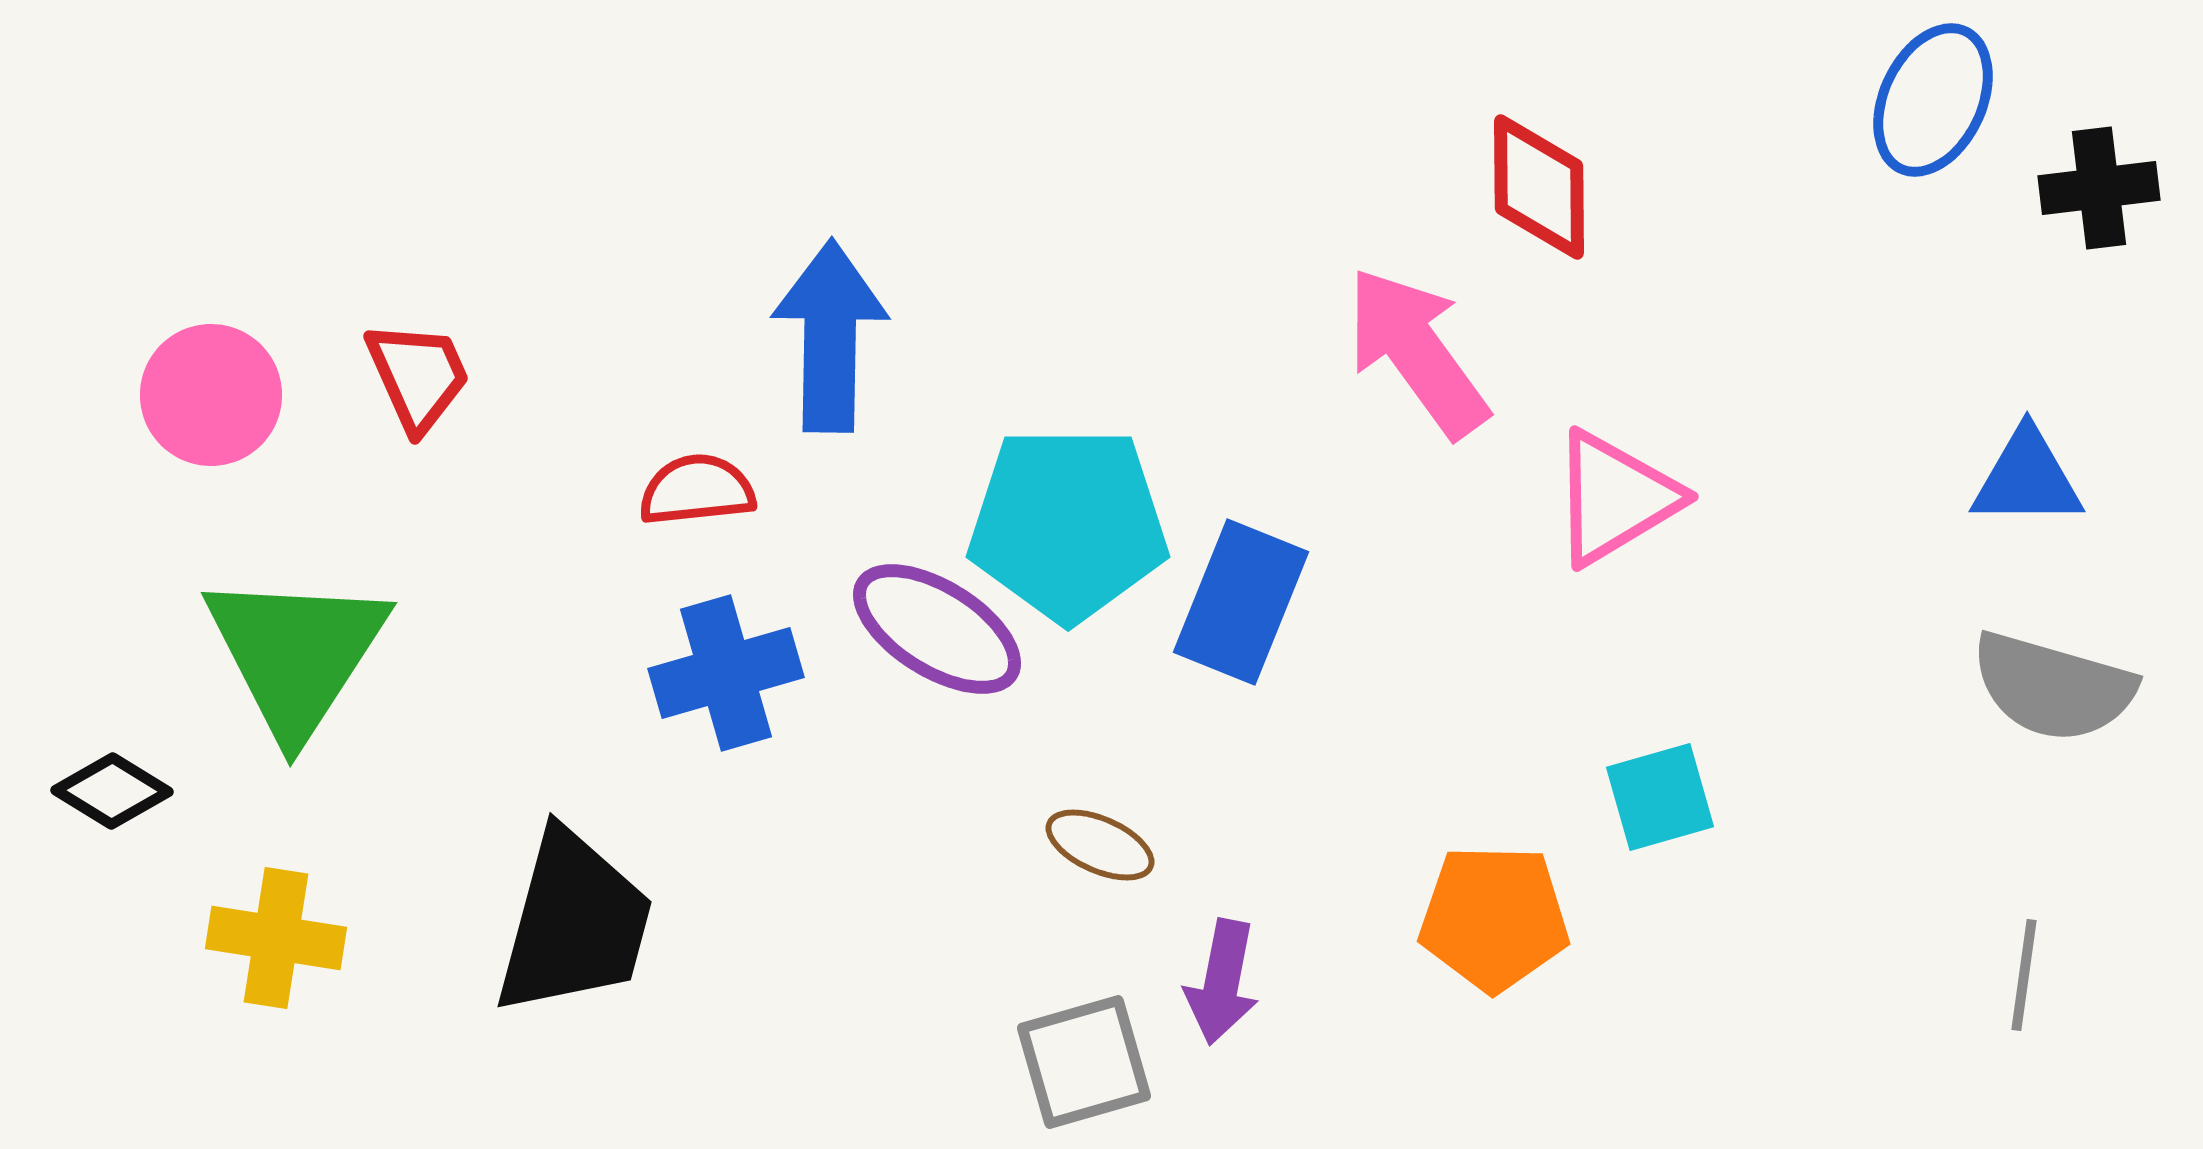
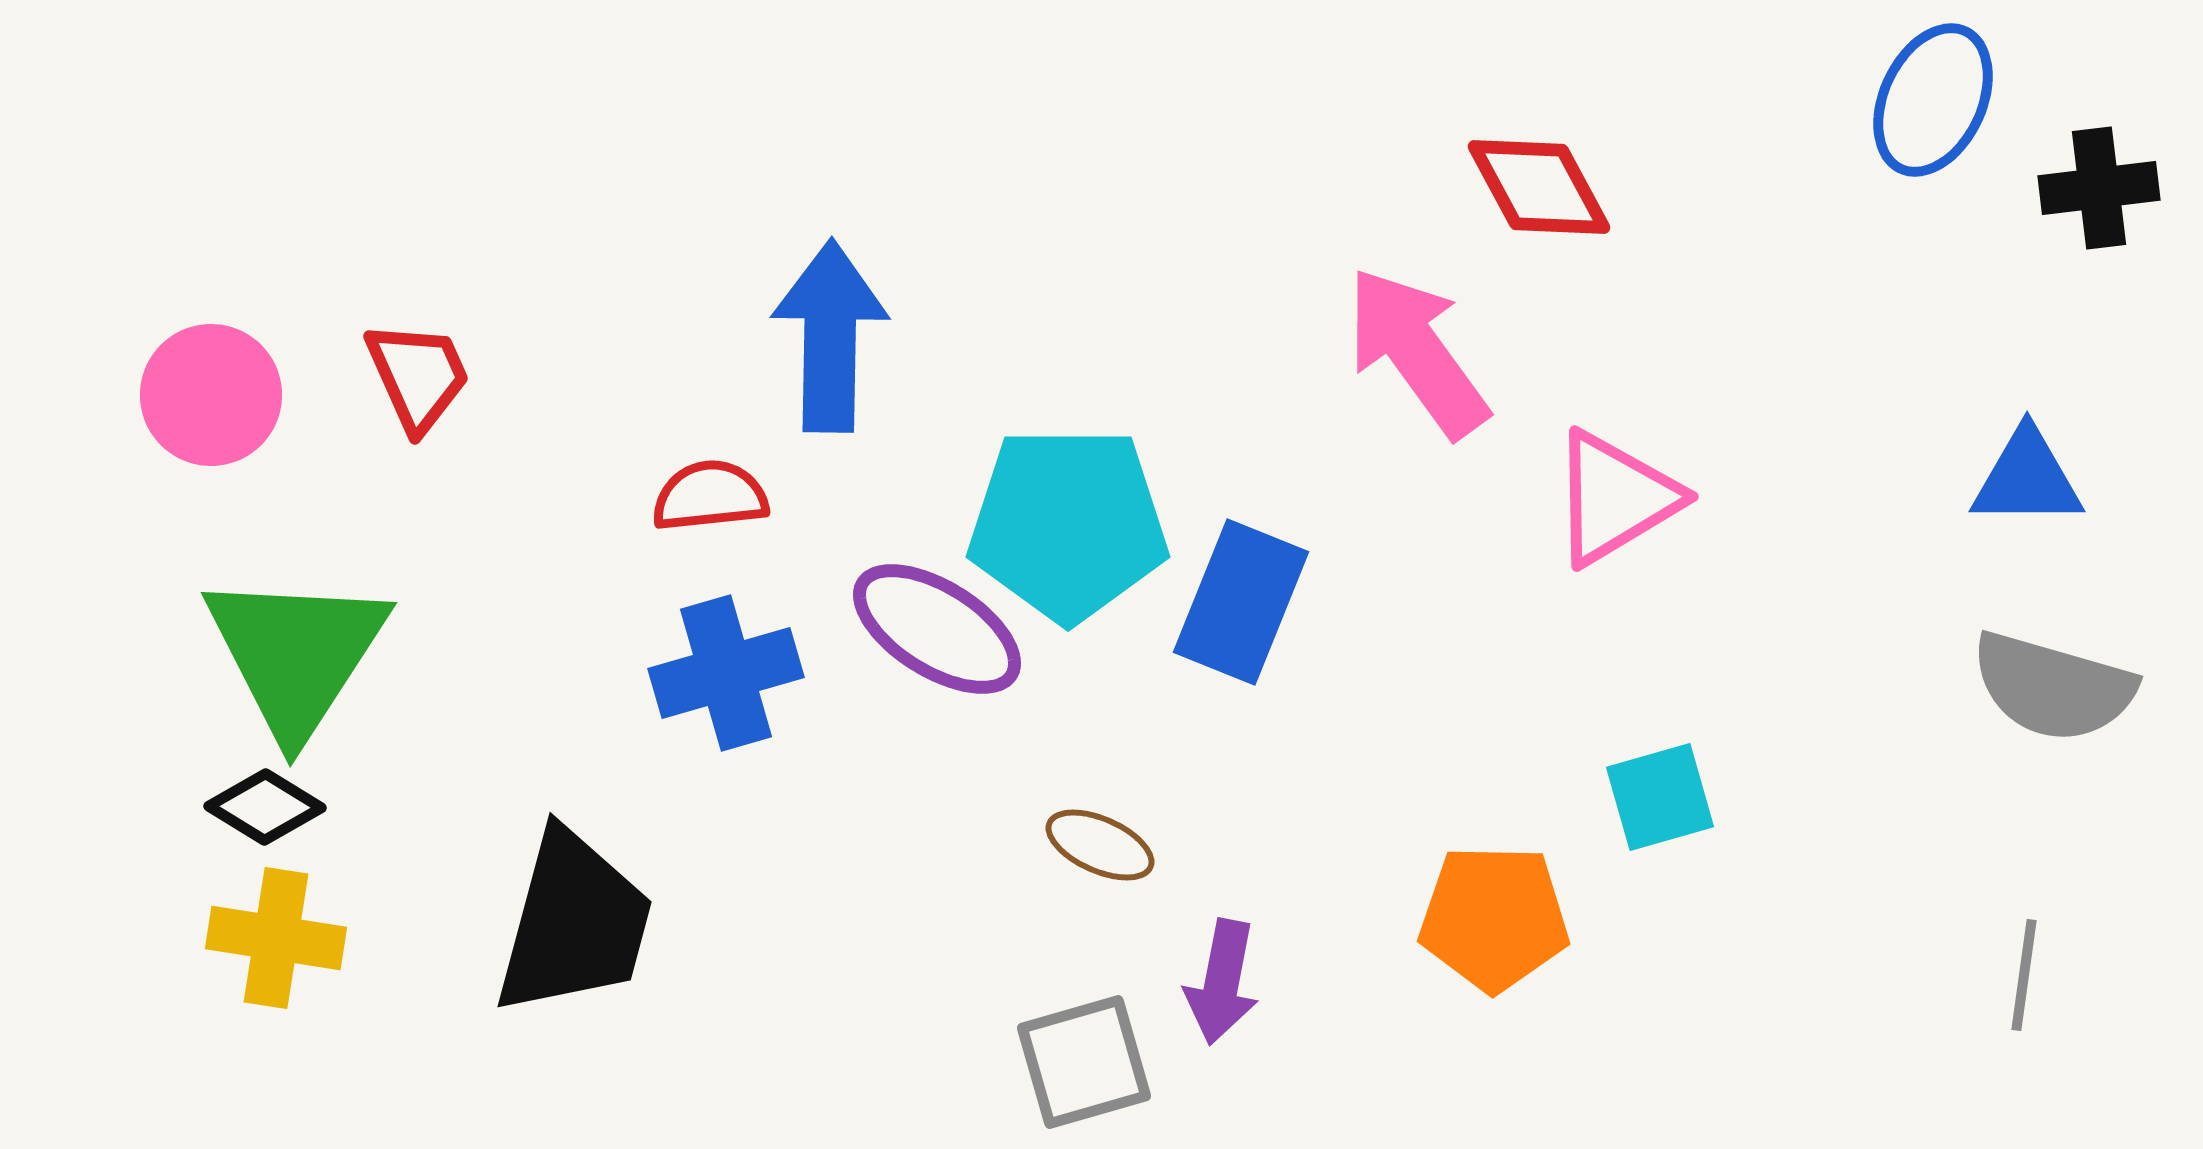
red diamond: rotated 28 degrees counterclockwise
red semicircle: moved 13 px right, 6 px down
black diamond: moved 153 px right, 16 px down
